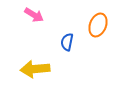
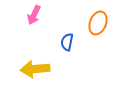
pink arrow: rotated 84 degrees clockwise
orange ellipse: moved 2 px up
